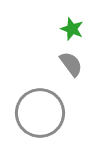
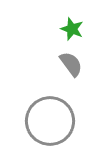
gray circle: moved 10 px right, 8 px down
